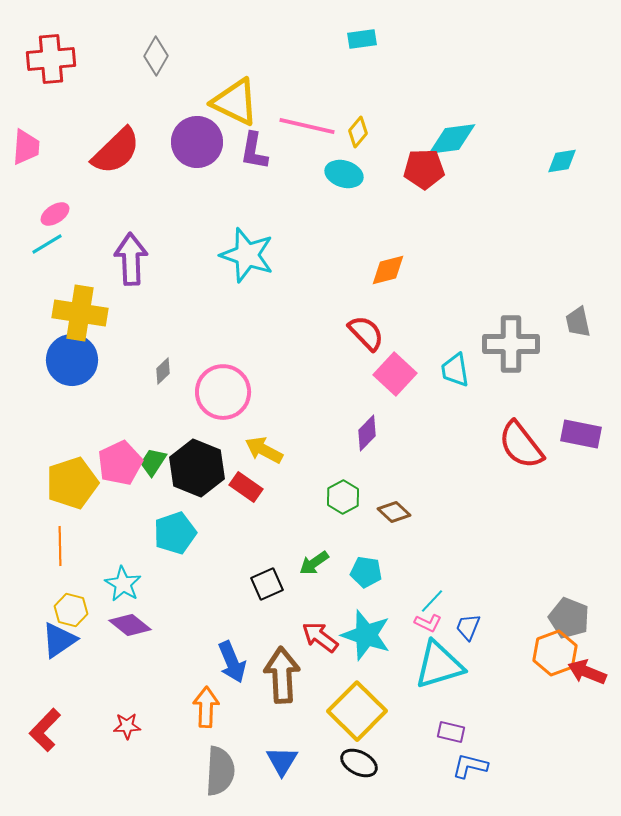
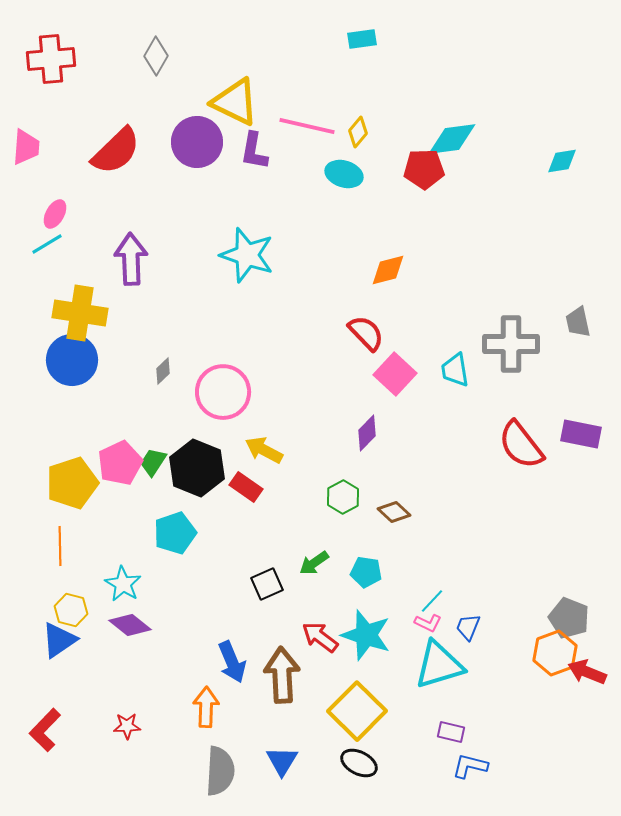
pink ellipse at (55, 214): rotated 28 degrees counterclockwise
